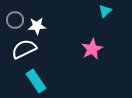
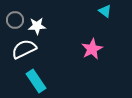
cyan triangle: rotated 40 degrees counterclockwise
